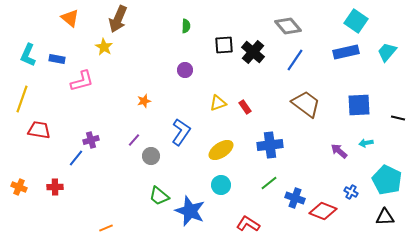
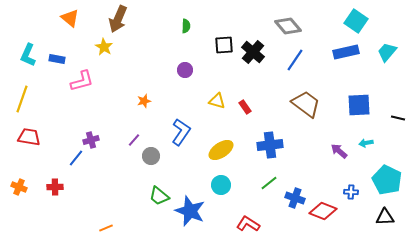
yellow triangle at (218, 103): moved 1 px left, 2 px up; rotated 36 degrees clockwise
red trapezoid at (39, 130): moved 10 px left, 7 px down
blue cross at (351, 192): rotated 24 degrees counterclockwise
